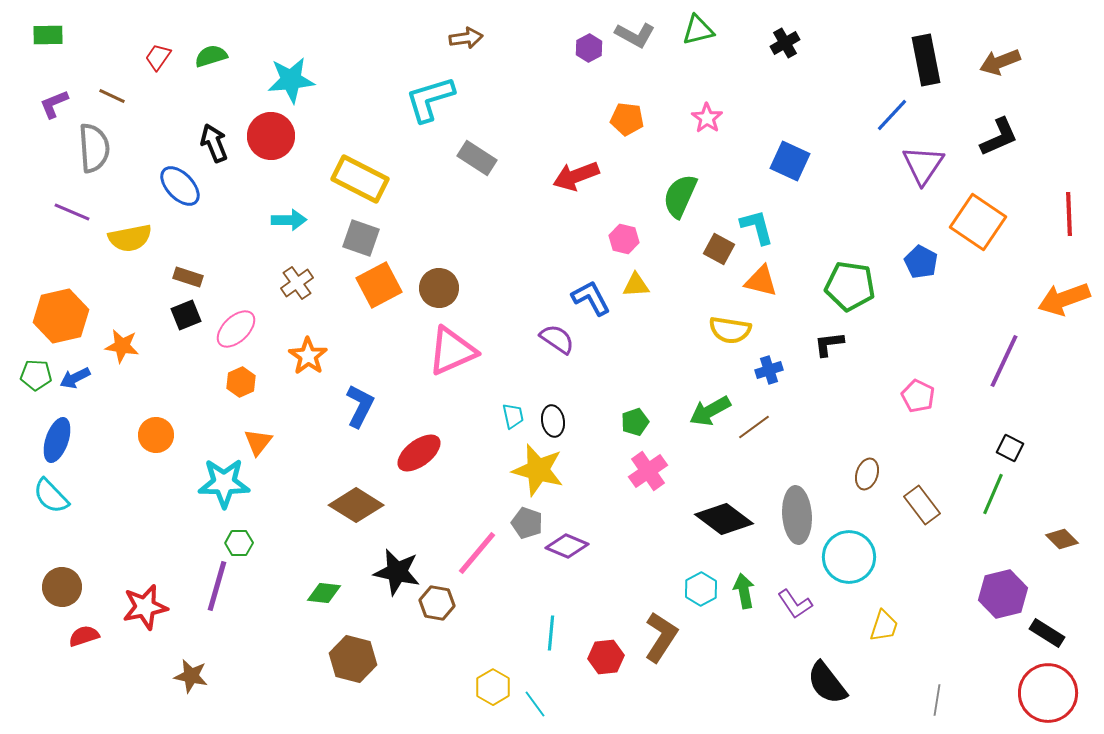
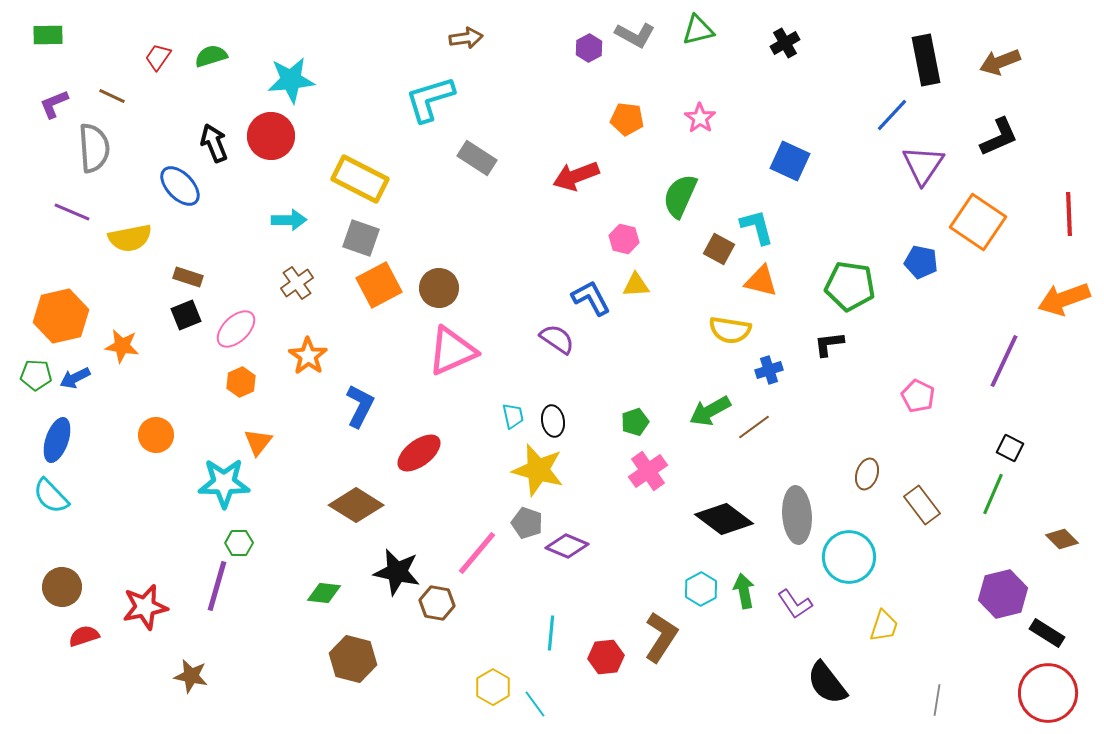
pink star at (707, 118): moved 7 px left
blue pentagon at (921, 262): rotated 16 degrees counterclockwise
